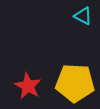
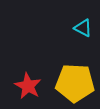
cyan triangle: moved 12 px down
